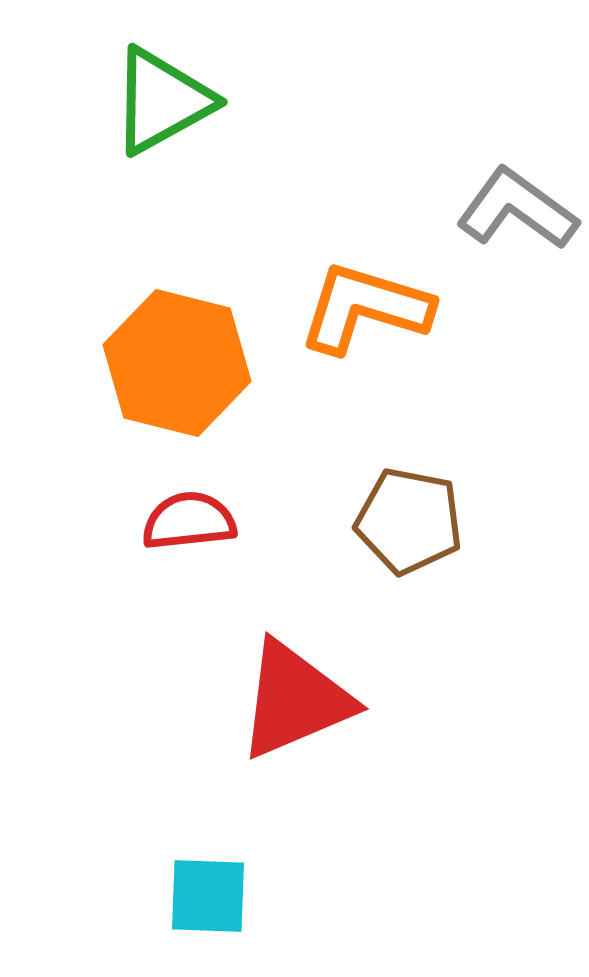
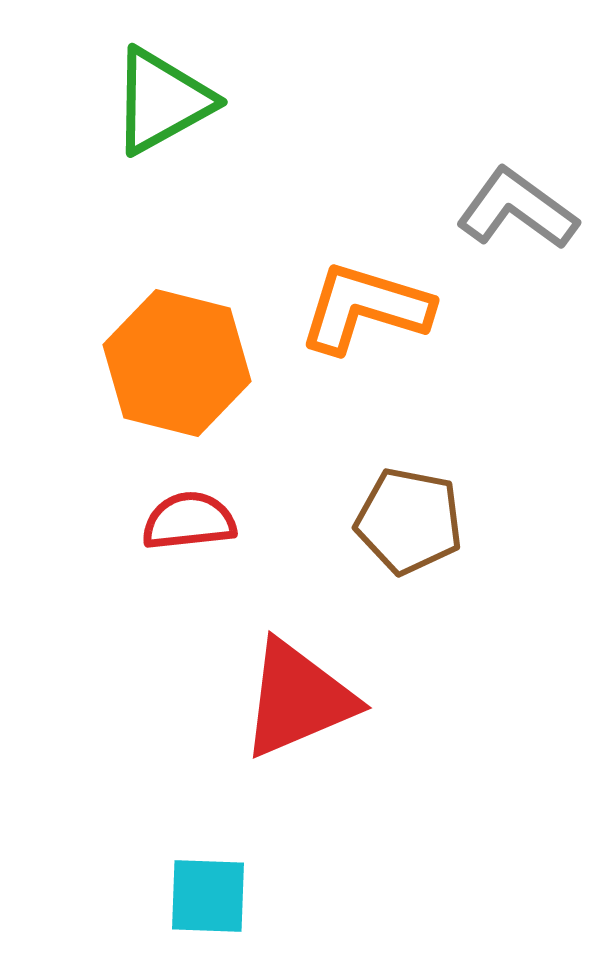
red triangle: moved 3 px right, 1 px up
